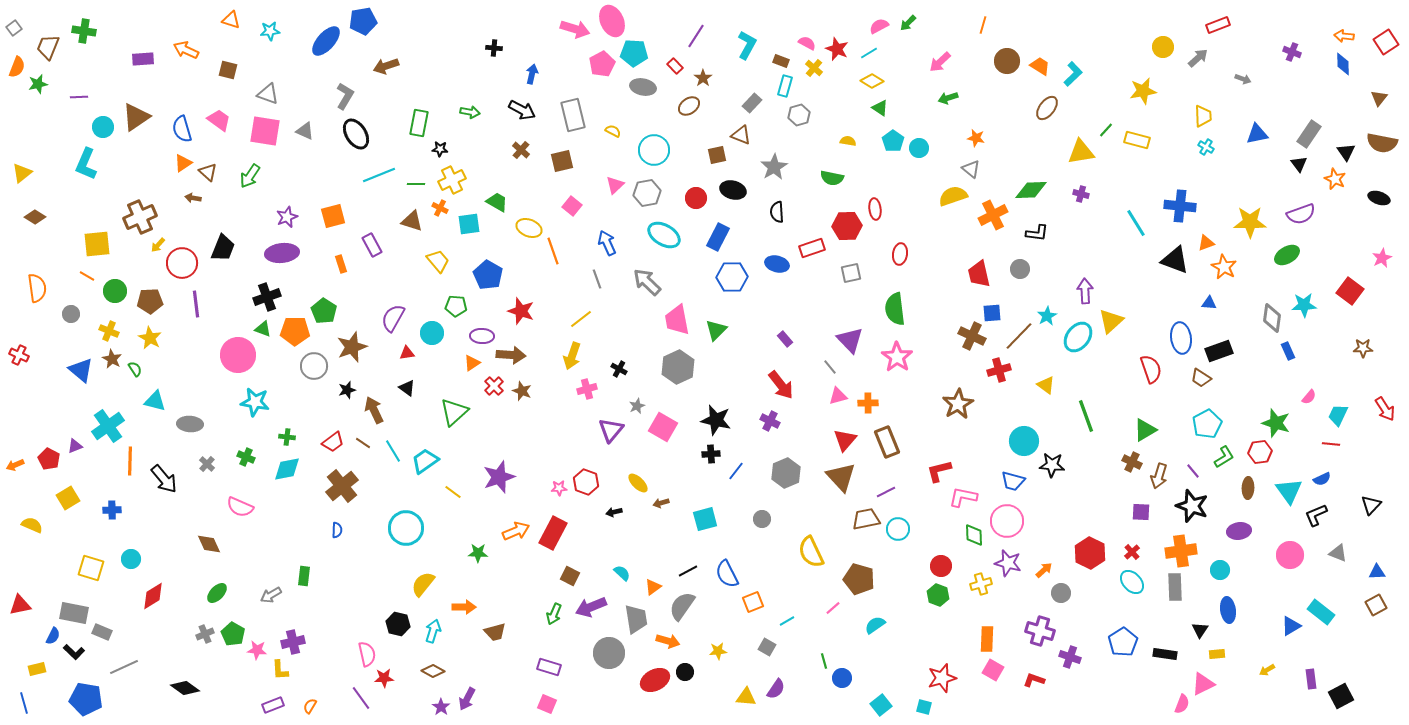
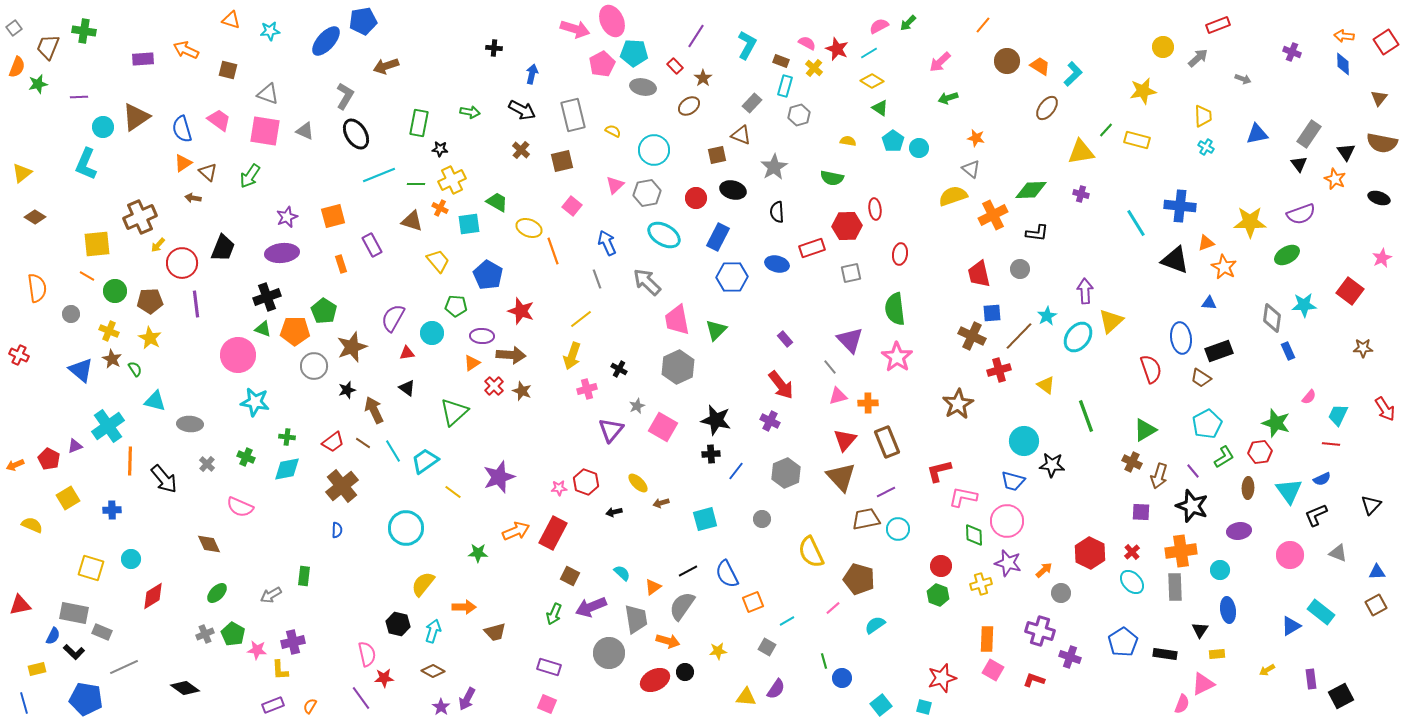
orange line at (983, 25): rotated 24 degrees clockwise
